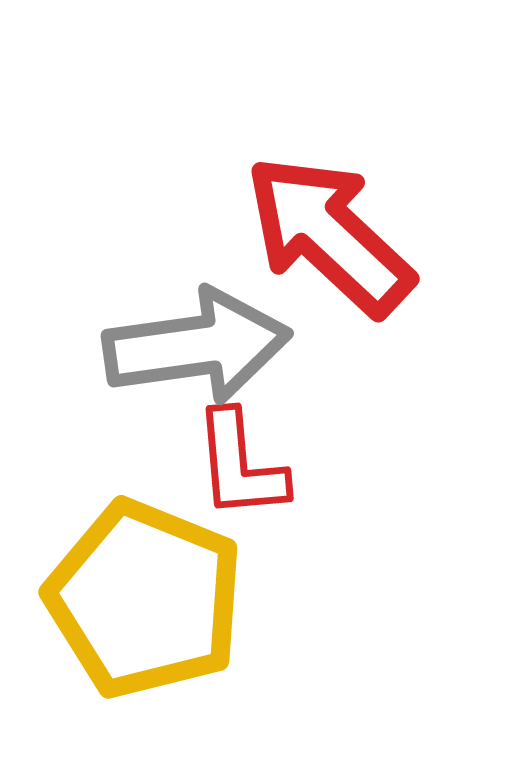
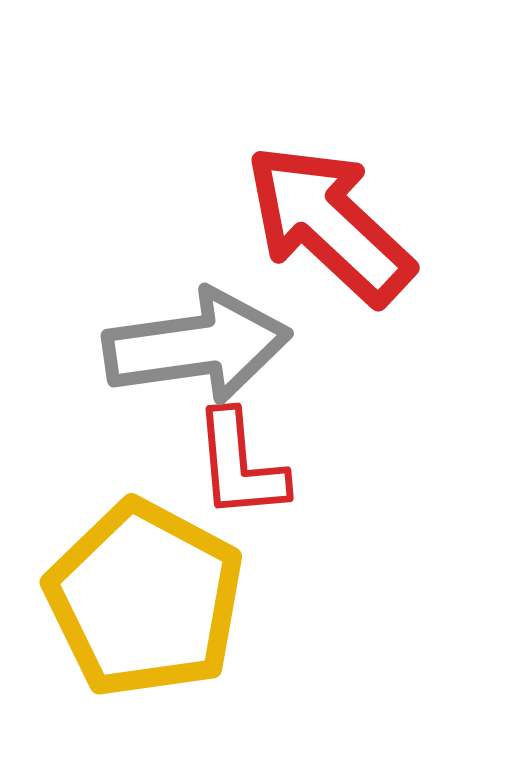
red arrow: moved 11 px up
yellow pentagon: rotated 6 degrees clockwise
